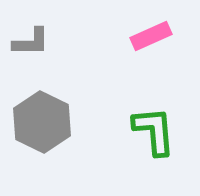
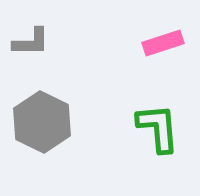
pink rectangle: moved 12 px right, 7 px down; rotated 6 degrees clockwise
green L-shape: moved 4 px right, 3 px up
